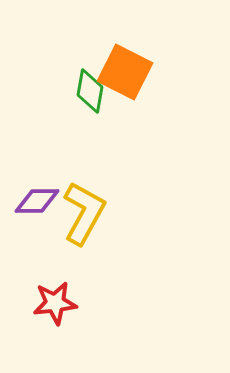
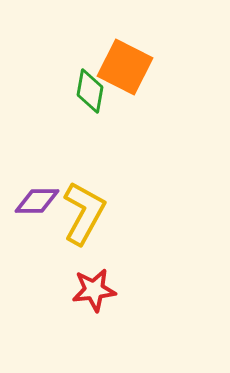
orange square: moved 5 px up
red star: moved 39 px right, 13 px up
